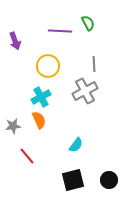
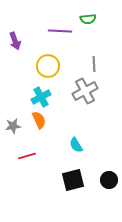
green semicircle: moved 4 px up; rotated 112 degrees clockwise
cyan semicircle: rotated 112 degrees clockwise
red line: rotated 66 degrees counterclockwise
